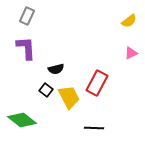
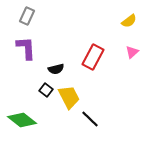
pink triangle: moved 1 px right, 1 px up; rotated 16 degrees counterclockwise
red rectangle: moved 4 px left, 26 px up
black line: moved 4 px left, 9 px up; rotated 42 degrees clockwise
